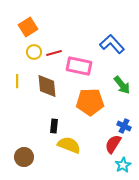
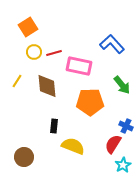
yellow line: rotated 32 degrees clockwise
blue cross: moved 2 px right
yellow semicircle: moved 4 px right, 1 px down
